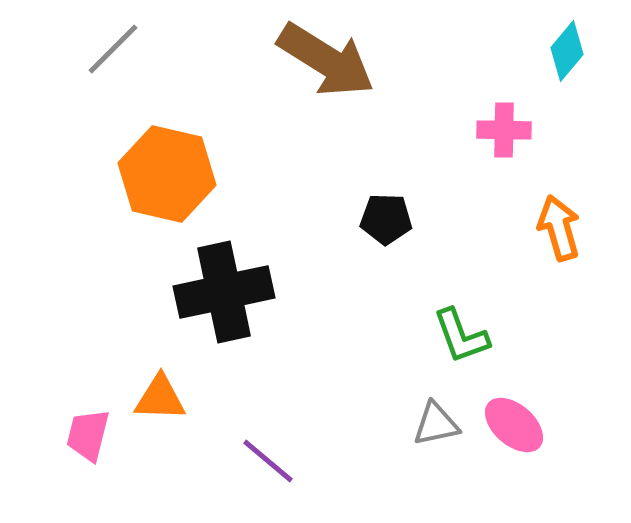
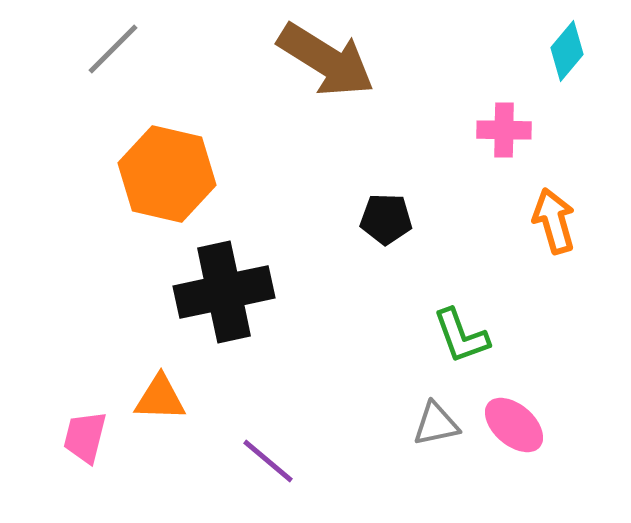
orange arrow: moved 5 px left, 7 px up
pink trapezoid: moved 3 px left, 2 px down
